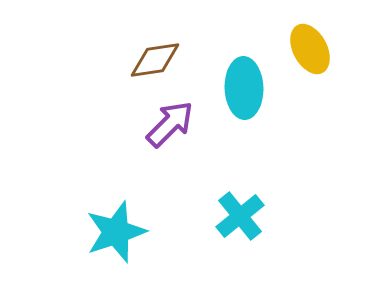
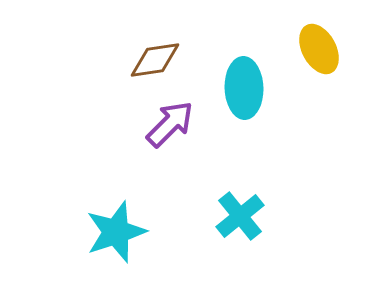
yellow ellipse: moved 9 px right
